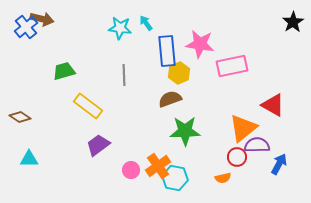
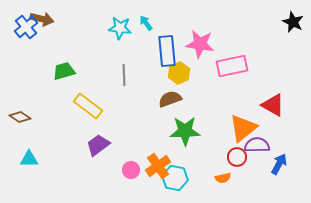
black star: rotated 15 degrees counterclockwise
